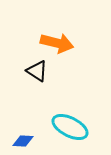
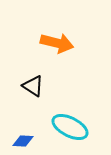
black triangle: moved 4 px left, 15 px down
